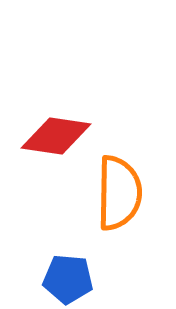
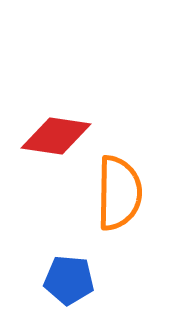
blue pentagon: moved 1 px right, 1 px down
